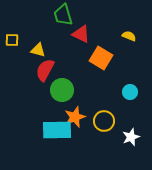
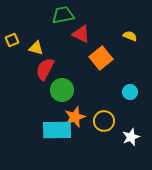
green trapezoid: rotated 95 degrees clockwise
yellow semicircle: moved 1 px right
yellow square: rotated 24 degrees counterclockwise
yellow triangle: moved 2 px left, 2 px up
orange square: rotated 20 degrees clockwise
red semicircle: moved 1 px up
